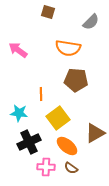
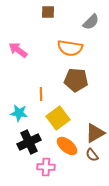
brown square: rotated 16 degrees counterclockwise
orange semicircle: moved 2 px right
brown semicircle: moved 21 px right, 13 px up; rotated 16 degrees clockwise
